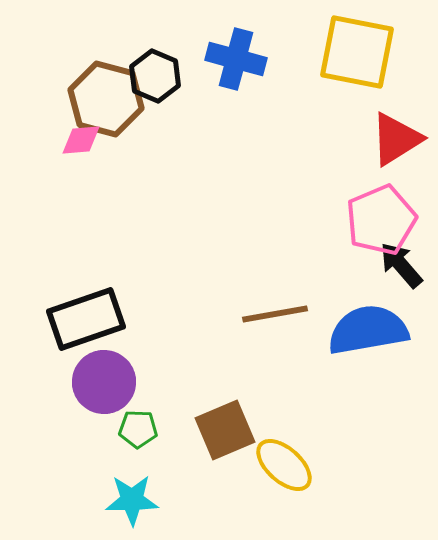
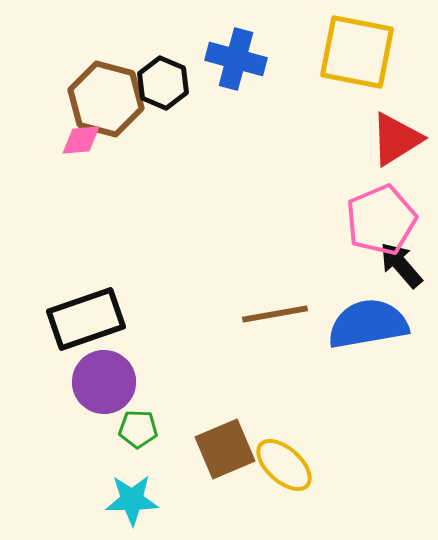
black hexagon: moved 8 px right, 7 px down
blue semicircle: moved 6 px up
brown square: moved 19 px down
